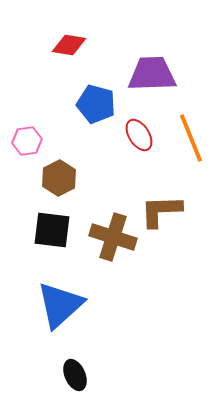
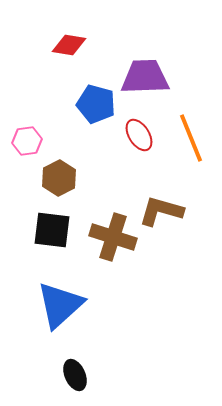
purple trapezoid: moved 7 px left, 3 px down
brown L-shape: rotated 18 degrees clockwise
